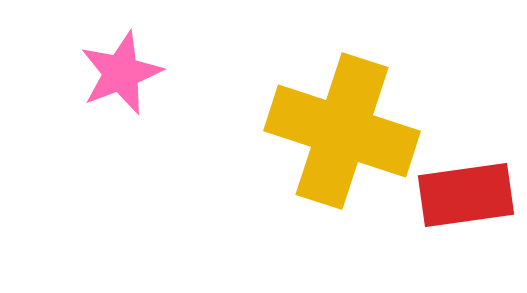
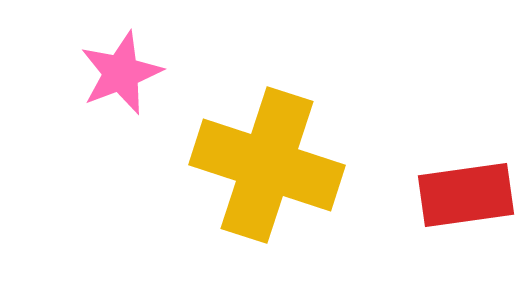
yellow cross: moved 75 px left, 34 px down
